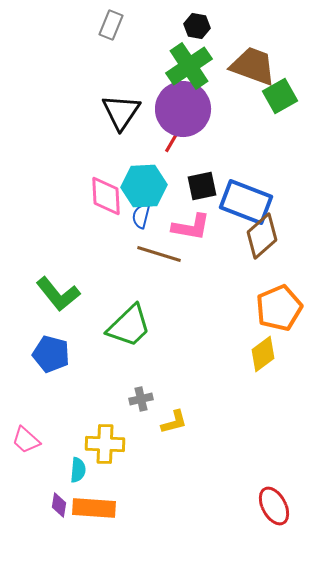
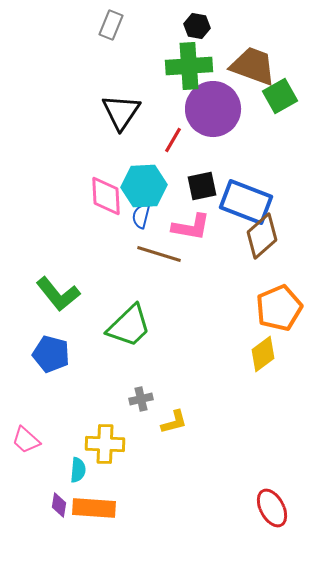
green cross: rotated 30 degrees clockwise
purple circle: moved 30 px right
red ellipse: moved 2 px left, 2 px down
